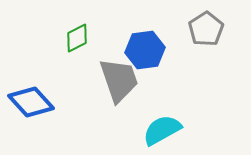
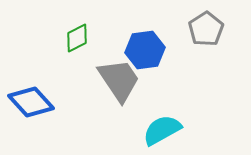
gray trapezoid: rotated 15 degrees counterclockwise
